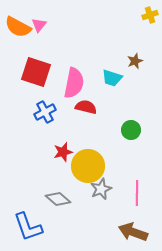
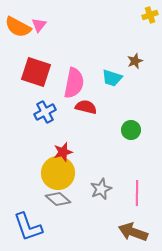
yellow circle: moved 30 px left, 7 px down
